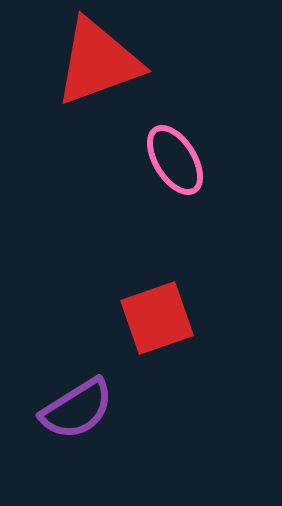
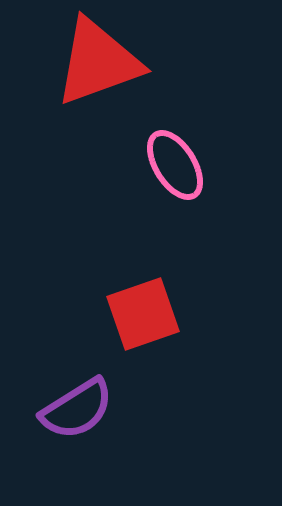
pink ellipse: moved 5 px down
red square: moved 14 px left, 4 px up
